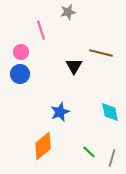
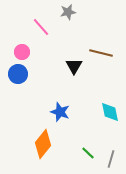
pink line: moved 3 px up; rotated 24 degrees counterclockwise
pink circle: moved 1 px right
blue circle: moved 2 px left
blue star: rotated 30 degrees counterclockwise
orange diamond: moved 2 px up; rotated 12 degrees counterclockwise
green line: moved 1 px left, 1 px down
gray line: moved 1 px left, 1 px down
